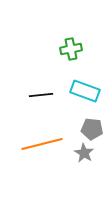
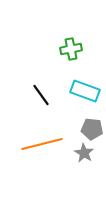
black line: rotated 60 degrees clockwise
